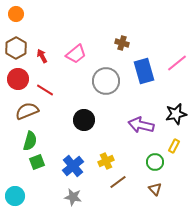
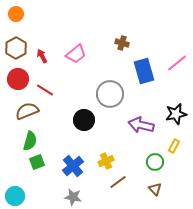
gray circle: moved 4 px right, 13 px down
